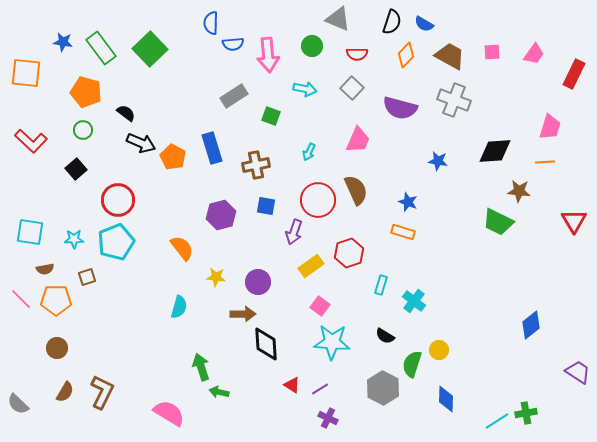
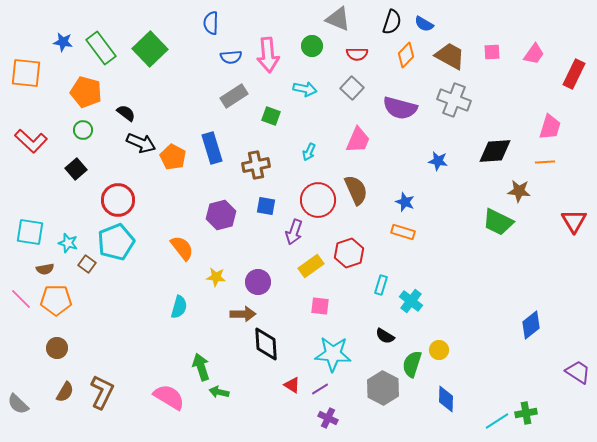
blue semicircle at (233, 44): moved 2 px left, 13 px down
blue star at (408, 202): moved 3 px left
cyan star at (74, 239): moved 6 px left, 4 px down; rotated 18 degrees clockwise
brown square at (87, 277): moved 13 px up; rotated 36 degrees counterclockwise
cyan cross at (414, 301): moved 3 px left
pink square at (320, 306): rotated 30 degrees counterclockwise
cyan star at (332, 342): moved 1 px right, 12 px down
pink semicircle at (169, 413): moved 16 px up
